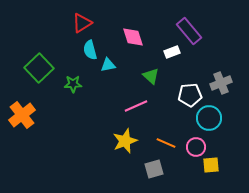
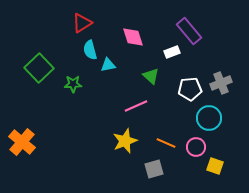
white pentagon: moved 6 px up
orange cross: moved 27 px down; rotated 12 degrees counterclockwise
yellow square: moved 4 px right, 1 px down; rotated 24 degrees clockwise
